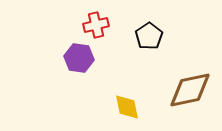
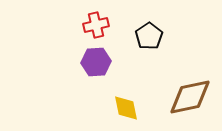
purple hexagon: moved 17 px right, 4 px down; rotated 12 degrees counterclockwise
brown diamond: moved 7 px down
yellow diamond: moved 1 px left, 1 px down
